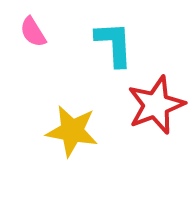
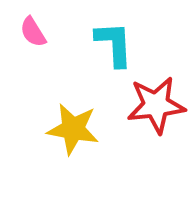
red star: rotated 14 degrees clockwise
yellow star: moved 1 px right, 2 px up
